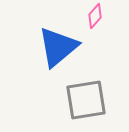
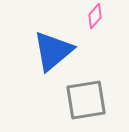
blue triangle: moved 5 px left, 4 px down
